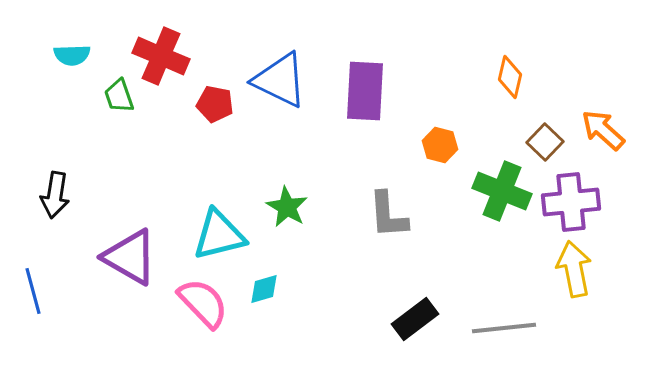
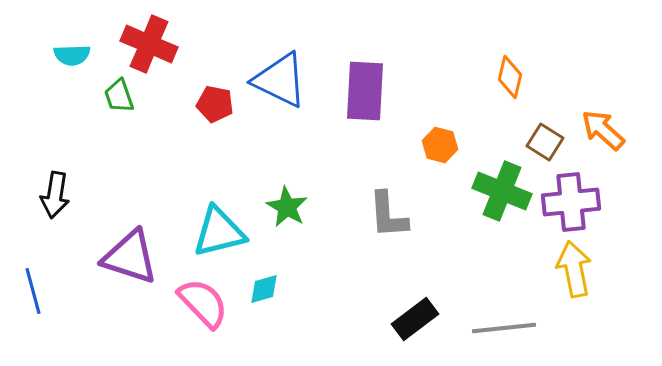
red cross: moved 12 px left, 12 px up
brown square: rotated 12 degrees counterclockwise
cyan triangle: moved 3 px up
purple triangle: rotated 12 degrees counterclockwise
